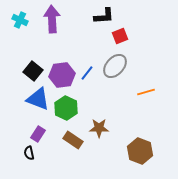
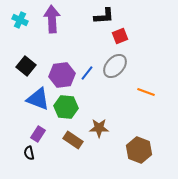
black square: moved 7 px left, 5 px up
orange line: rotated 36 degrees clockwise
green hexagon: moved 1 px up; rotated 20 degrees counterclockwise
brown hexagon: moved 1 px left, 1 px up
